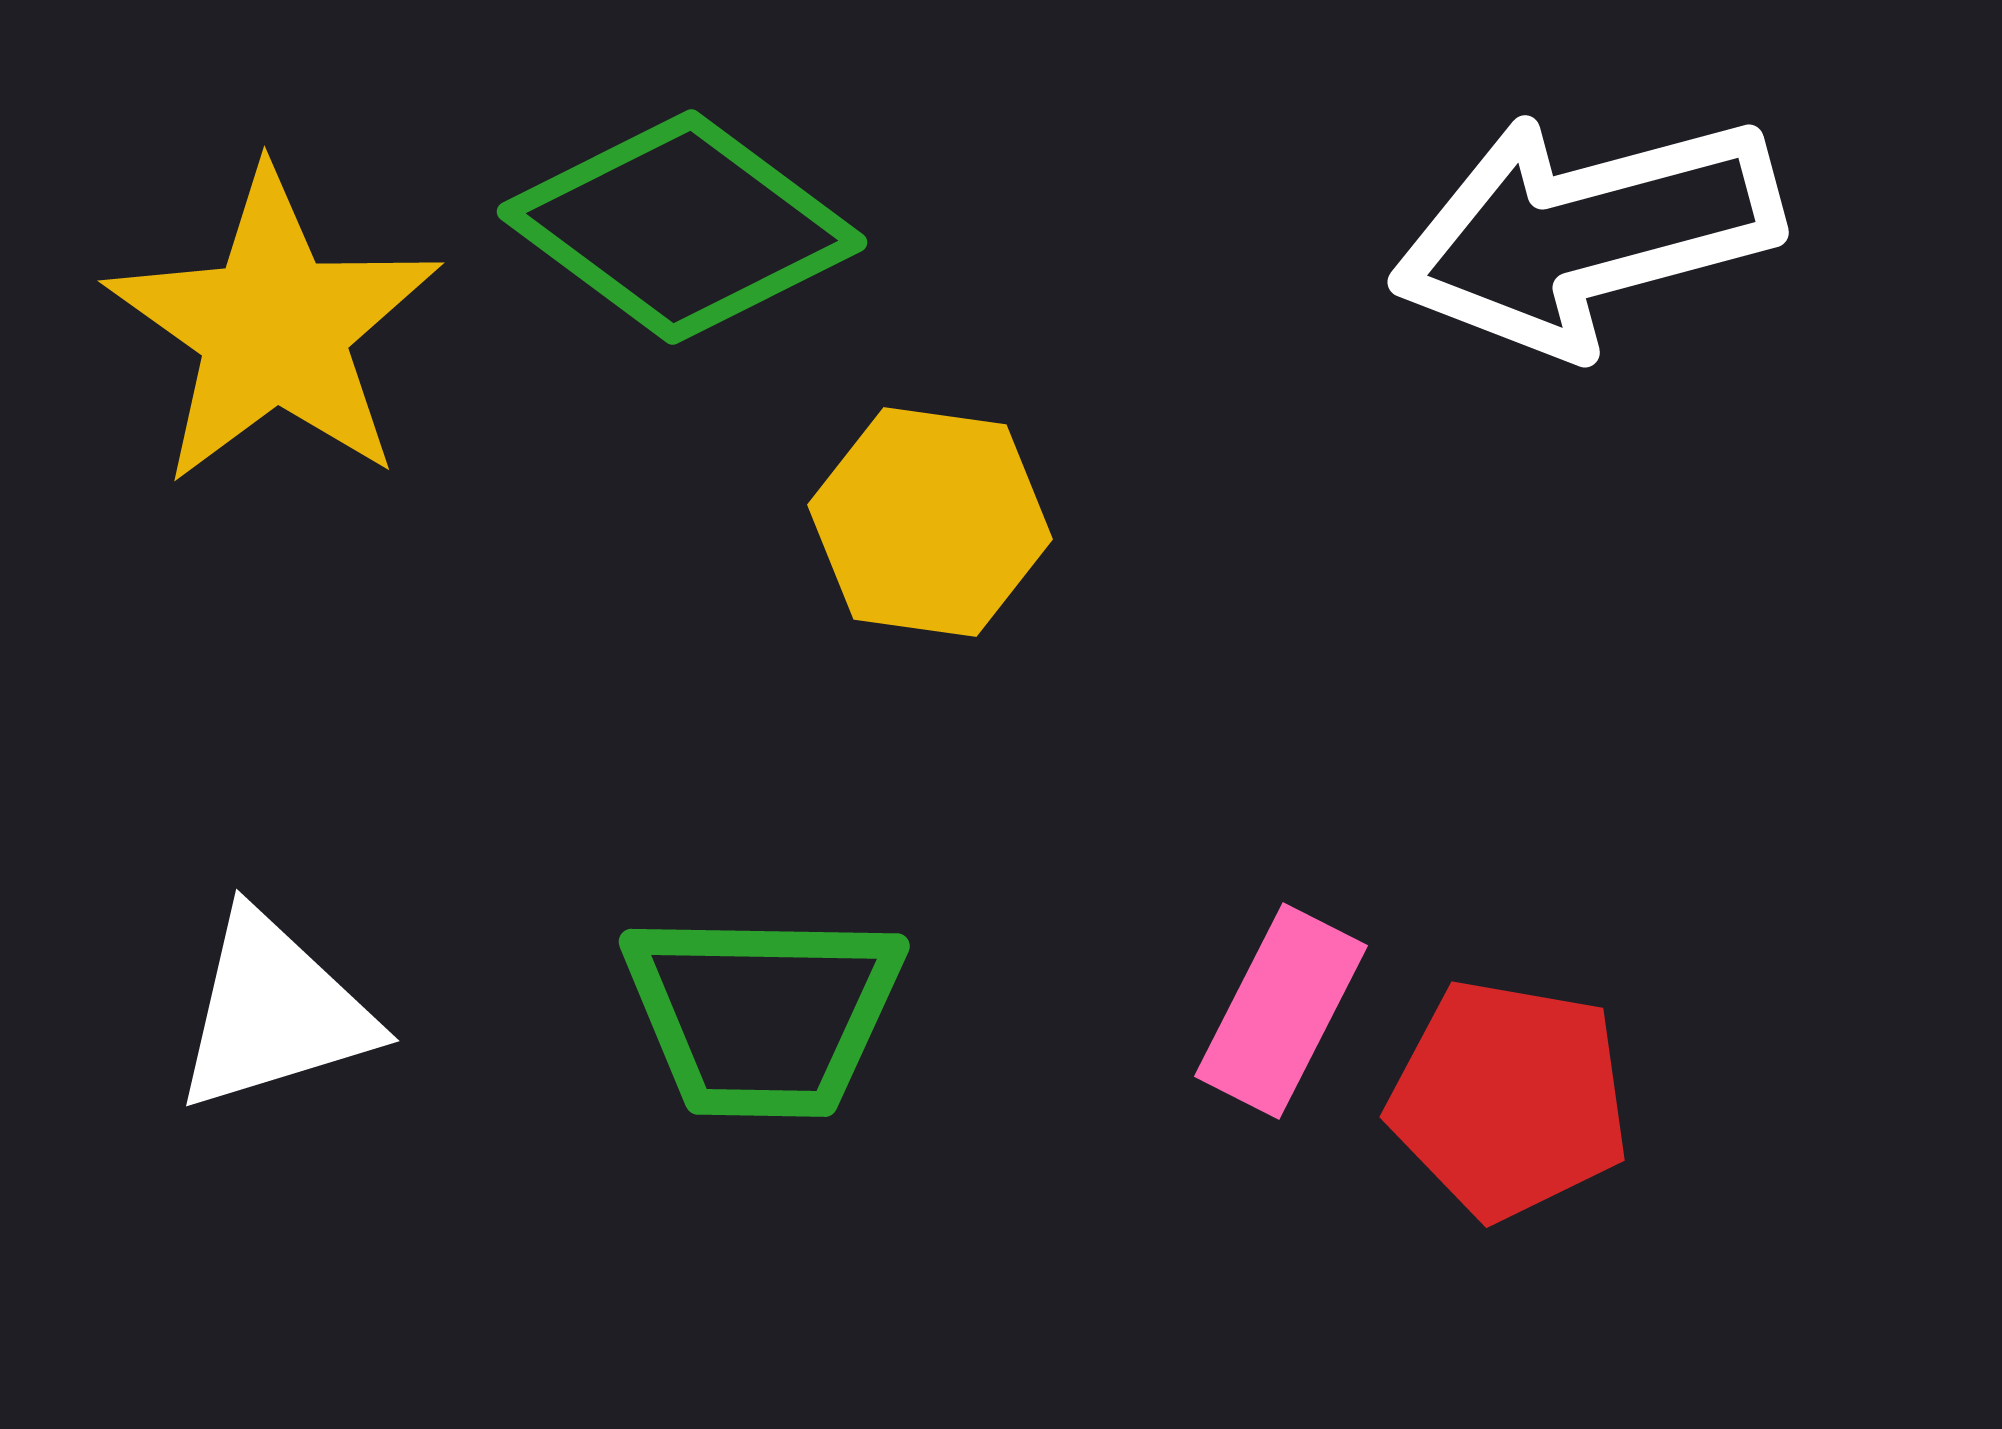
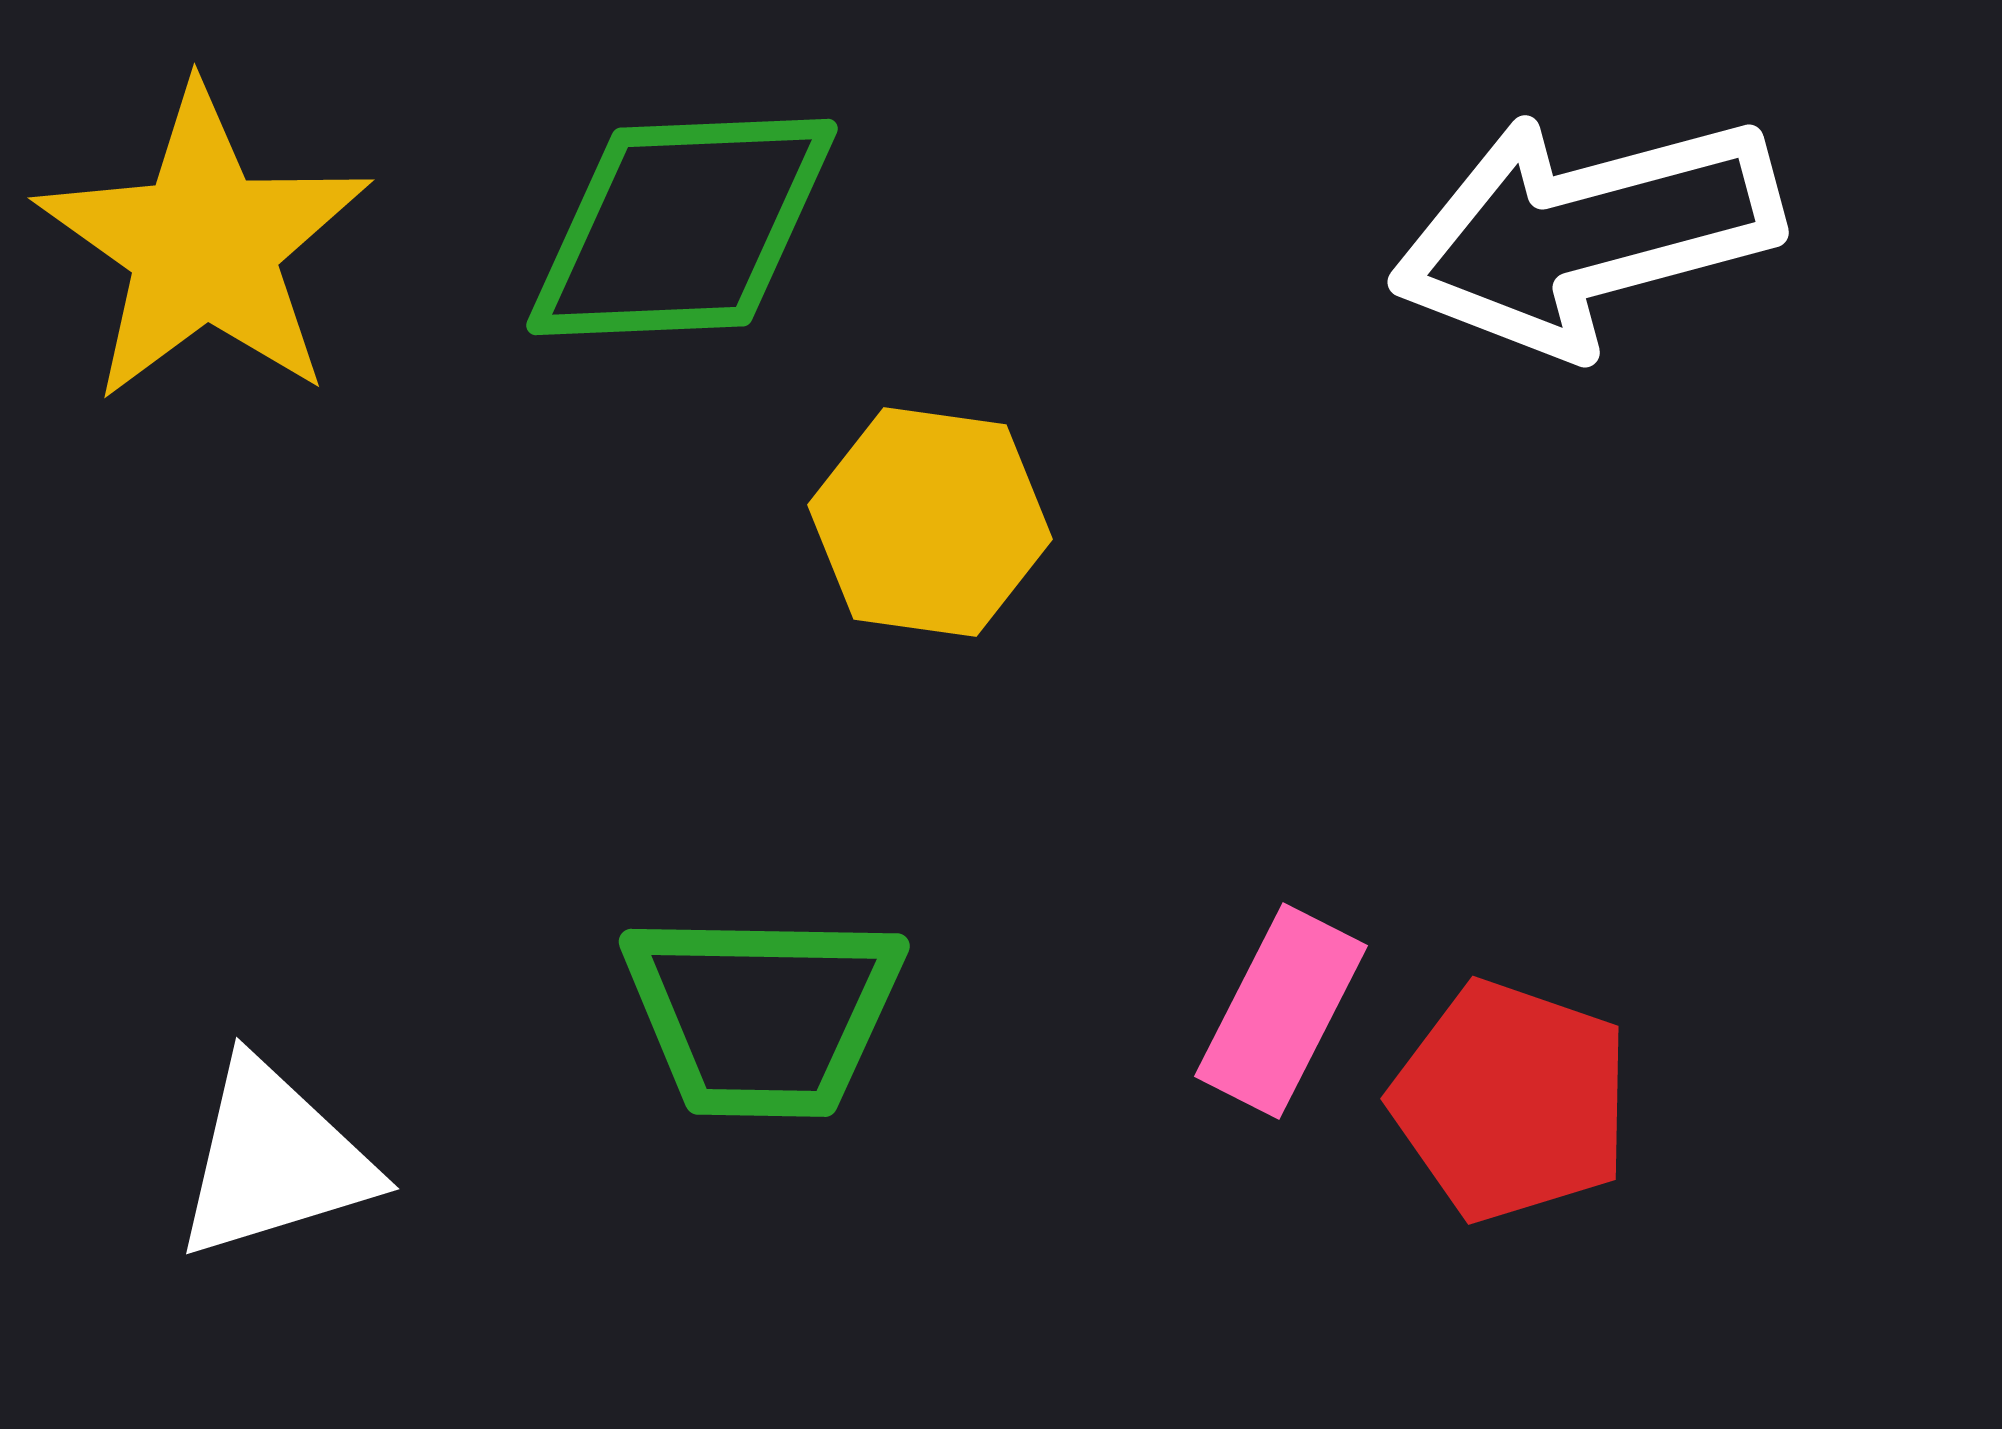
green diamond: rotated 39 degrees counterclockwise
yellow star: moved 70 px left, 83 px up
white triangle: moved 148 px down
red pentagon: moved 2 px right, 2 px down; rotated 9 degrees clockwise
